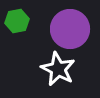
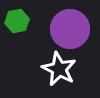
white star: moved 1 px right
